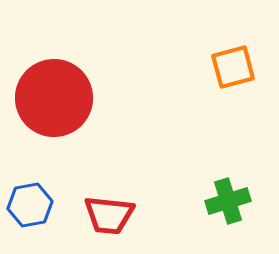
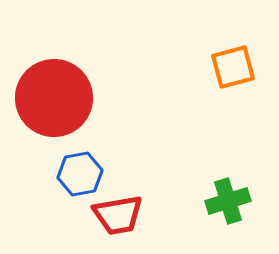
blue hexagon: moved 50 px right, 31 px up
red trapezoid: moved 9 px right; rotated 16 degrees counterclockwise
